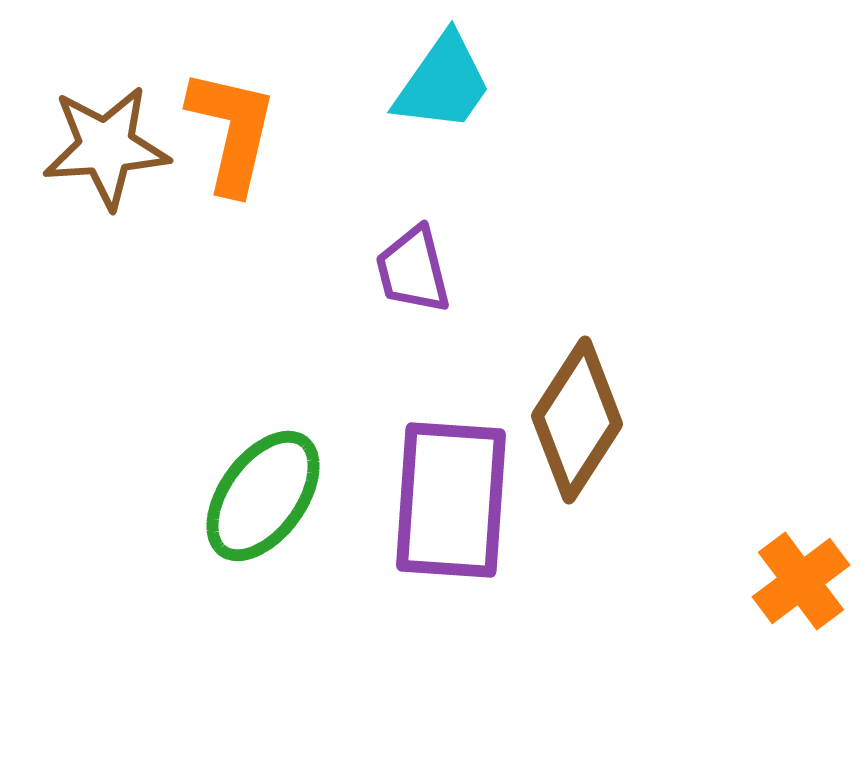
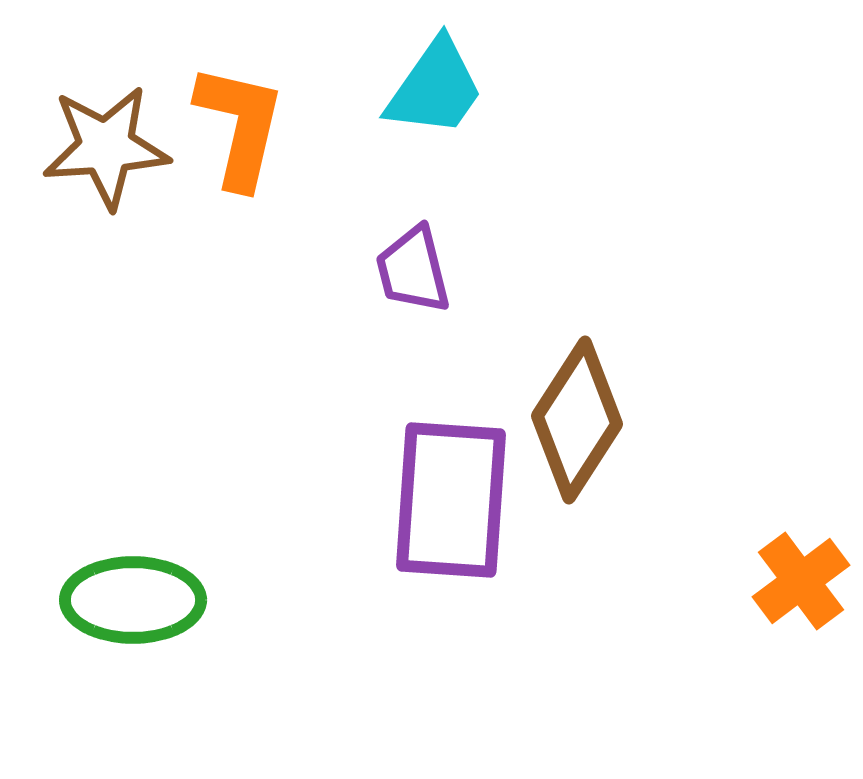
cyan trapezoid: moved 8 px left, 5 px down
orange L-shape: moved 8 px right, 5 px up
green ellipse: moved 130 px left, 104 px down; rotated 54 degrees clockwise
